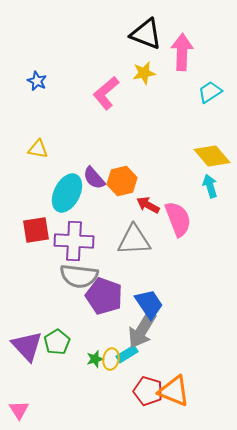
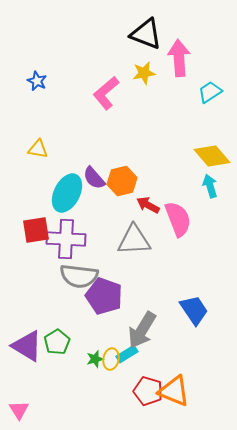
pink arrow: moved 3 px left, 6 px down; rotated 6 degrees counterclockwise
purple cross: moved 8 px left, 2 px up
blue trapezoid: moved 45 px right, 6 px down
purple triangle: rotated 16 degrees counterclockwise
